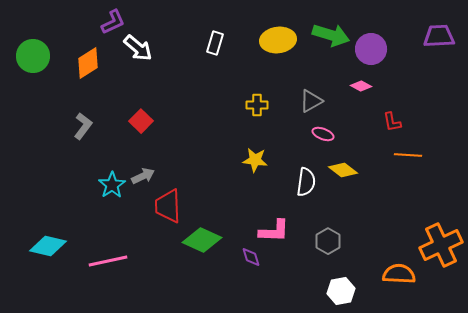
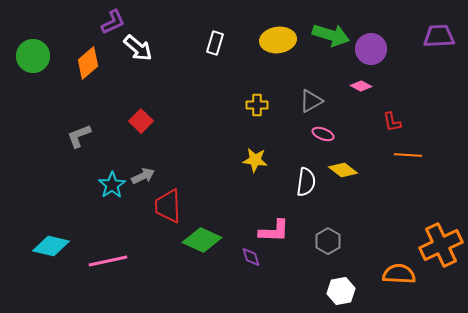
orange diamond: rotated 8 degrees counterclockwise
gray L-shape: moved 4 px left, 10 px down; rotated 148 degrees counterclockwise
cyan diamond: moved 3 px right
